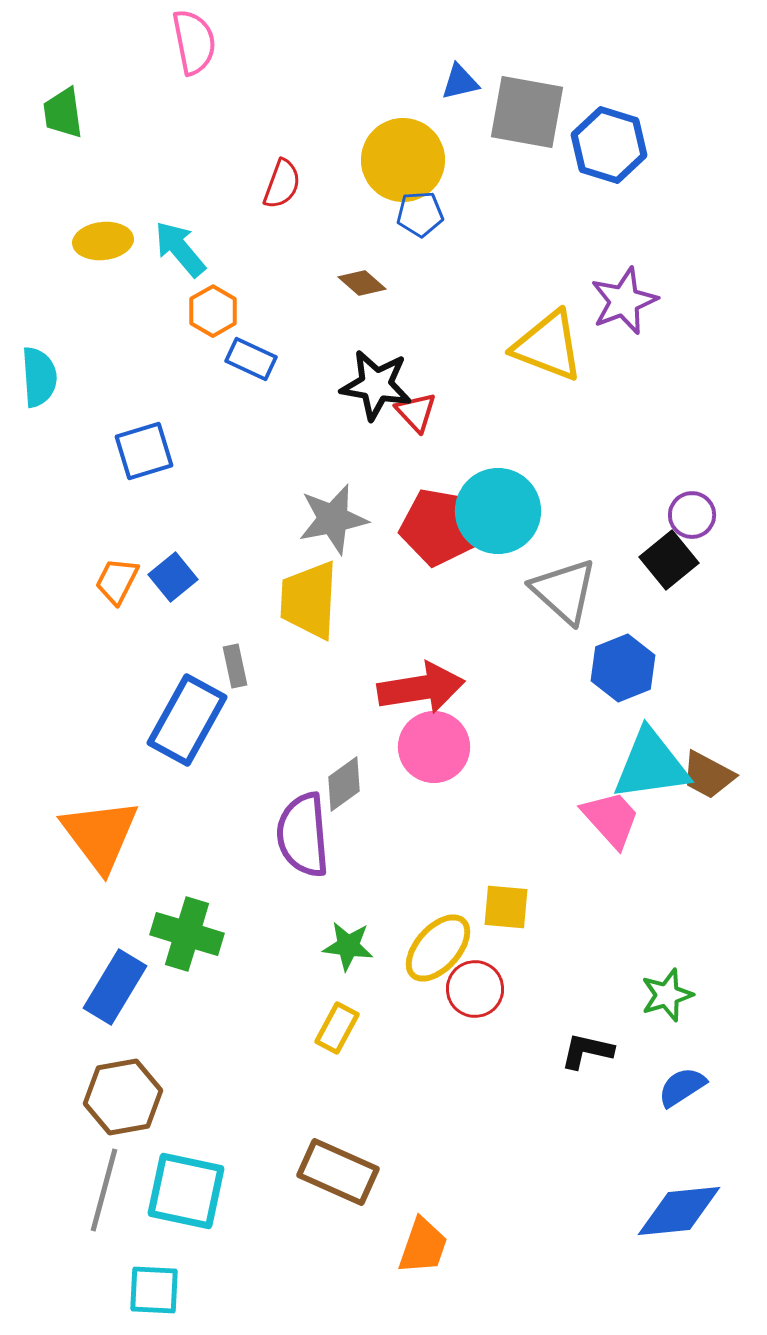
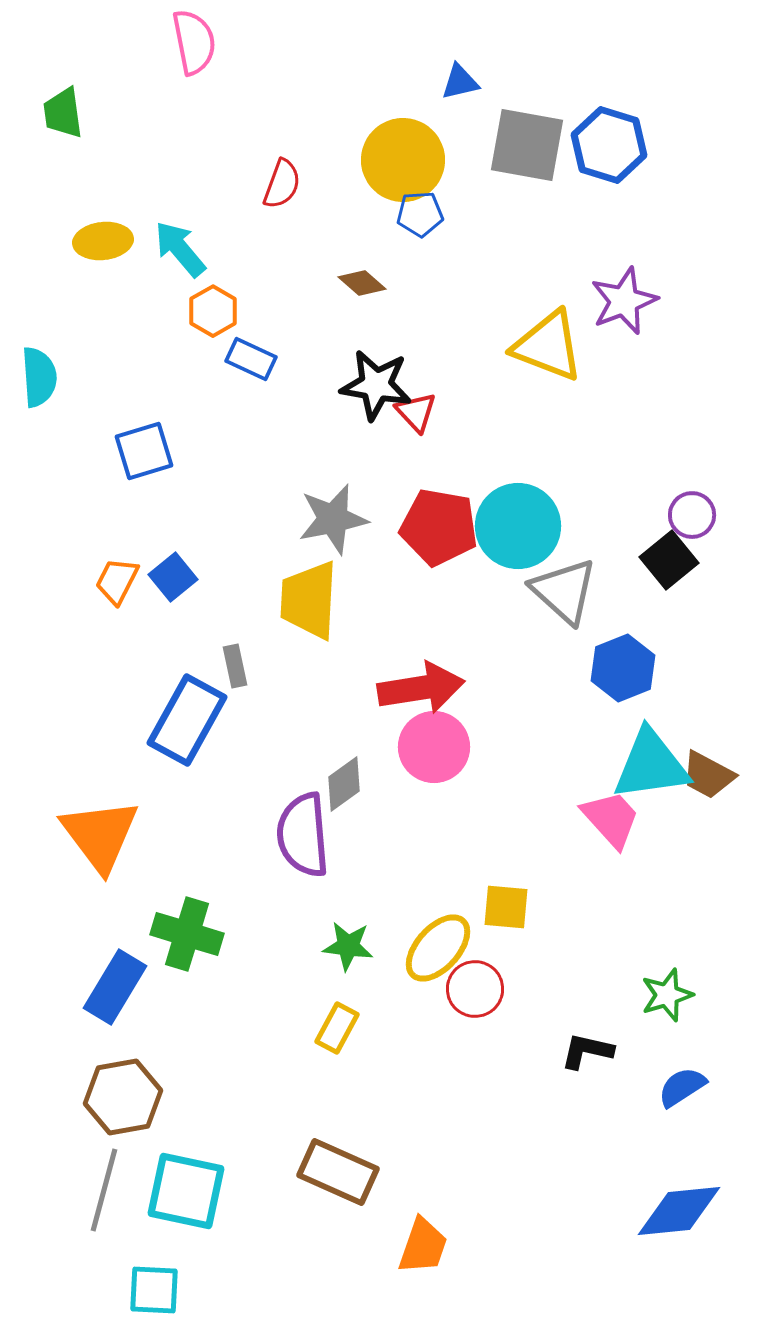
gray square at (527, 112): moved 33 px down
cyan circle at (498, 511): moved 20 px right, 15 px down
